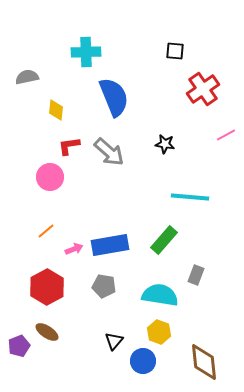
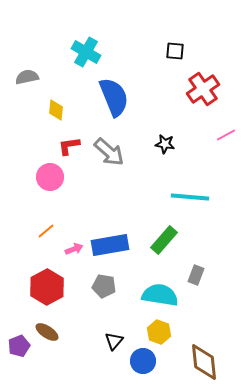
cyan cross: rotated 32 degrees clockwise
